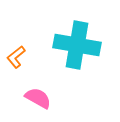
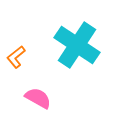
cyan cross: rotated 24 degrees clockwise
